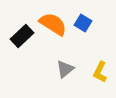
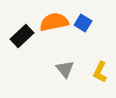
orange semicircle: moved 1 px right, 2 px up; rotated 44 degrees counterclockwise
gray triangle: rotated 30 degrees counterclockwise
